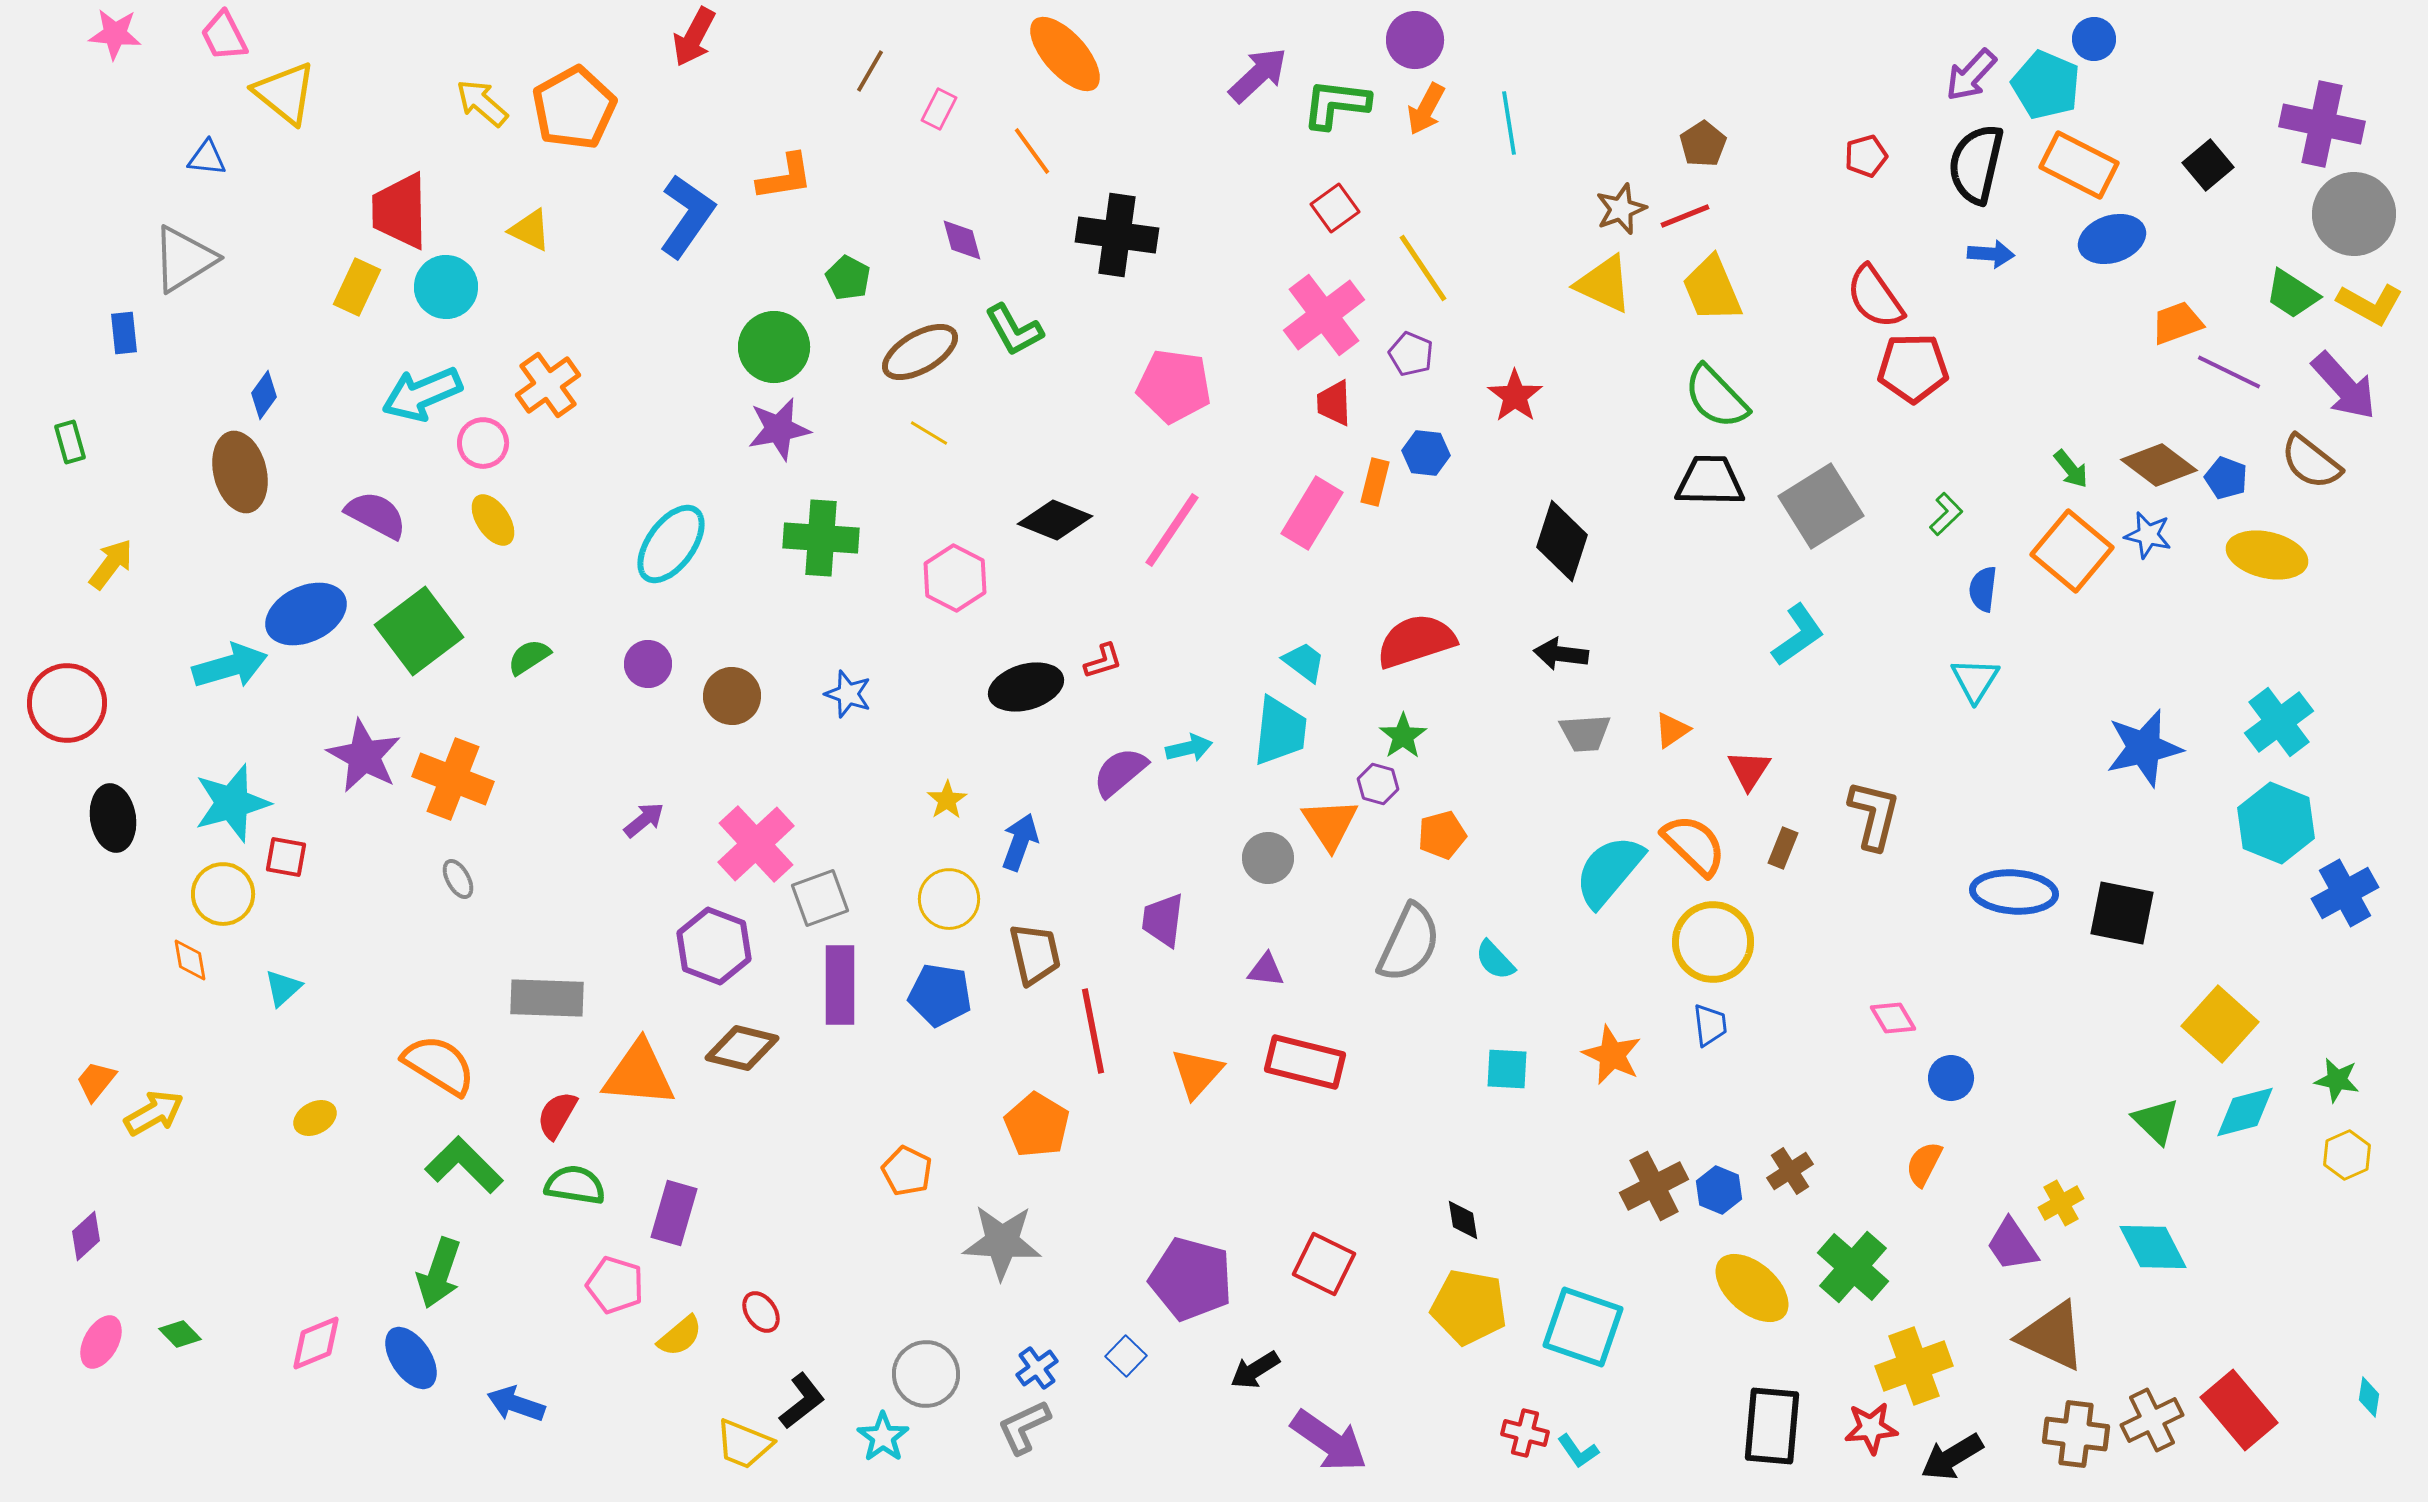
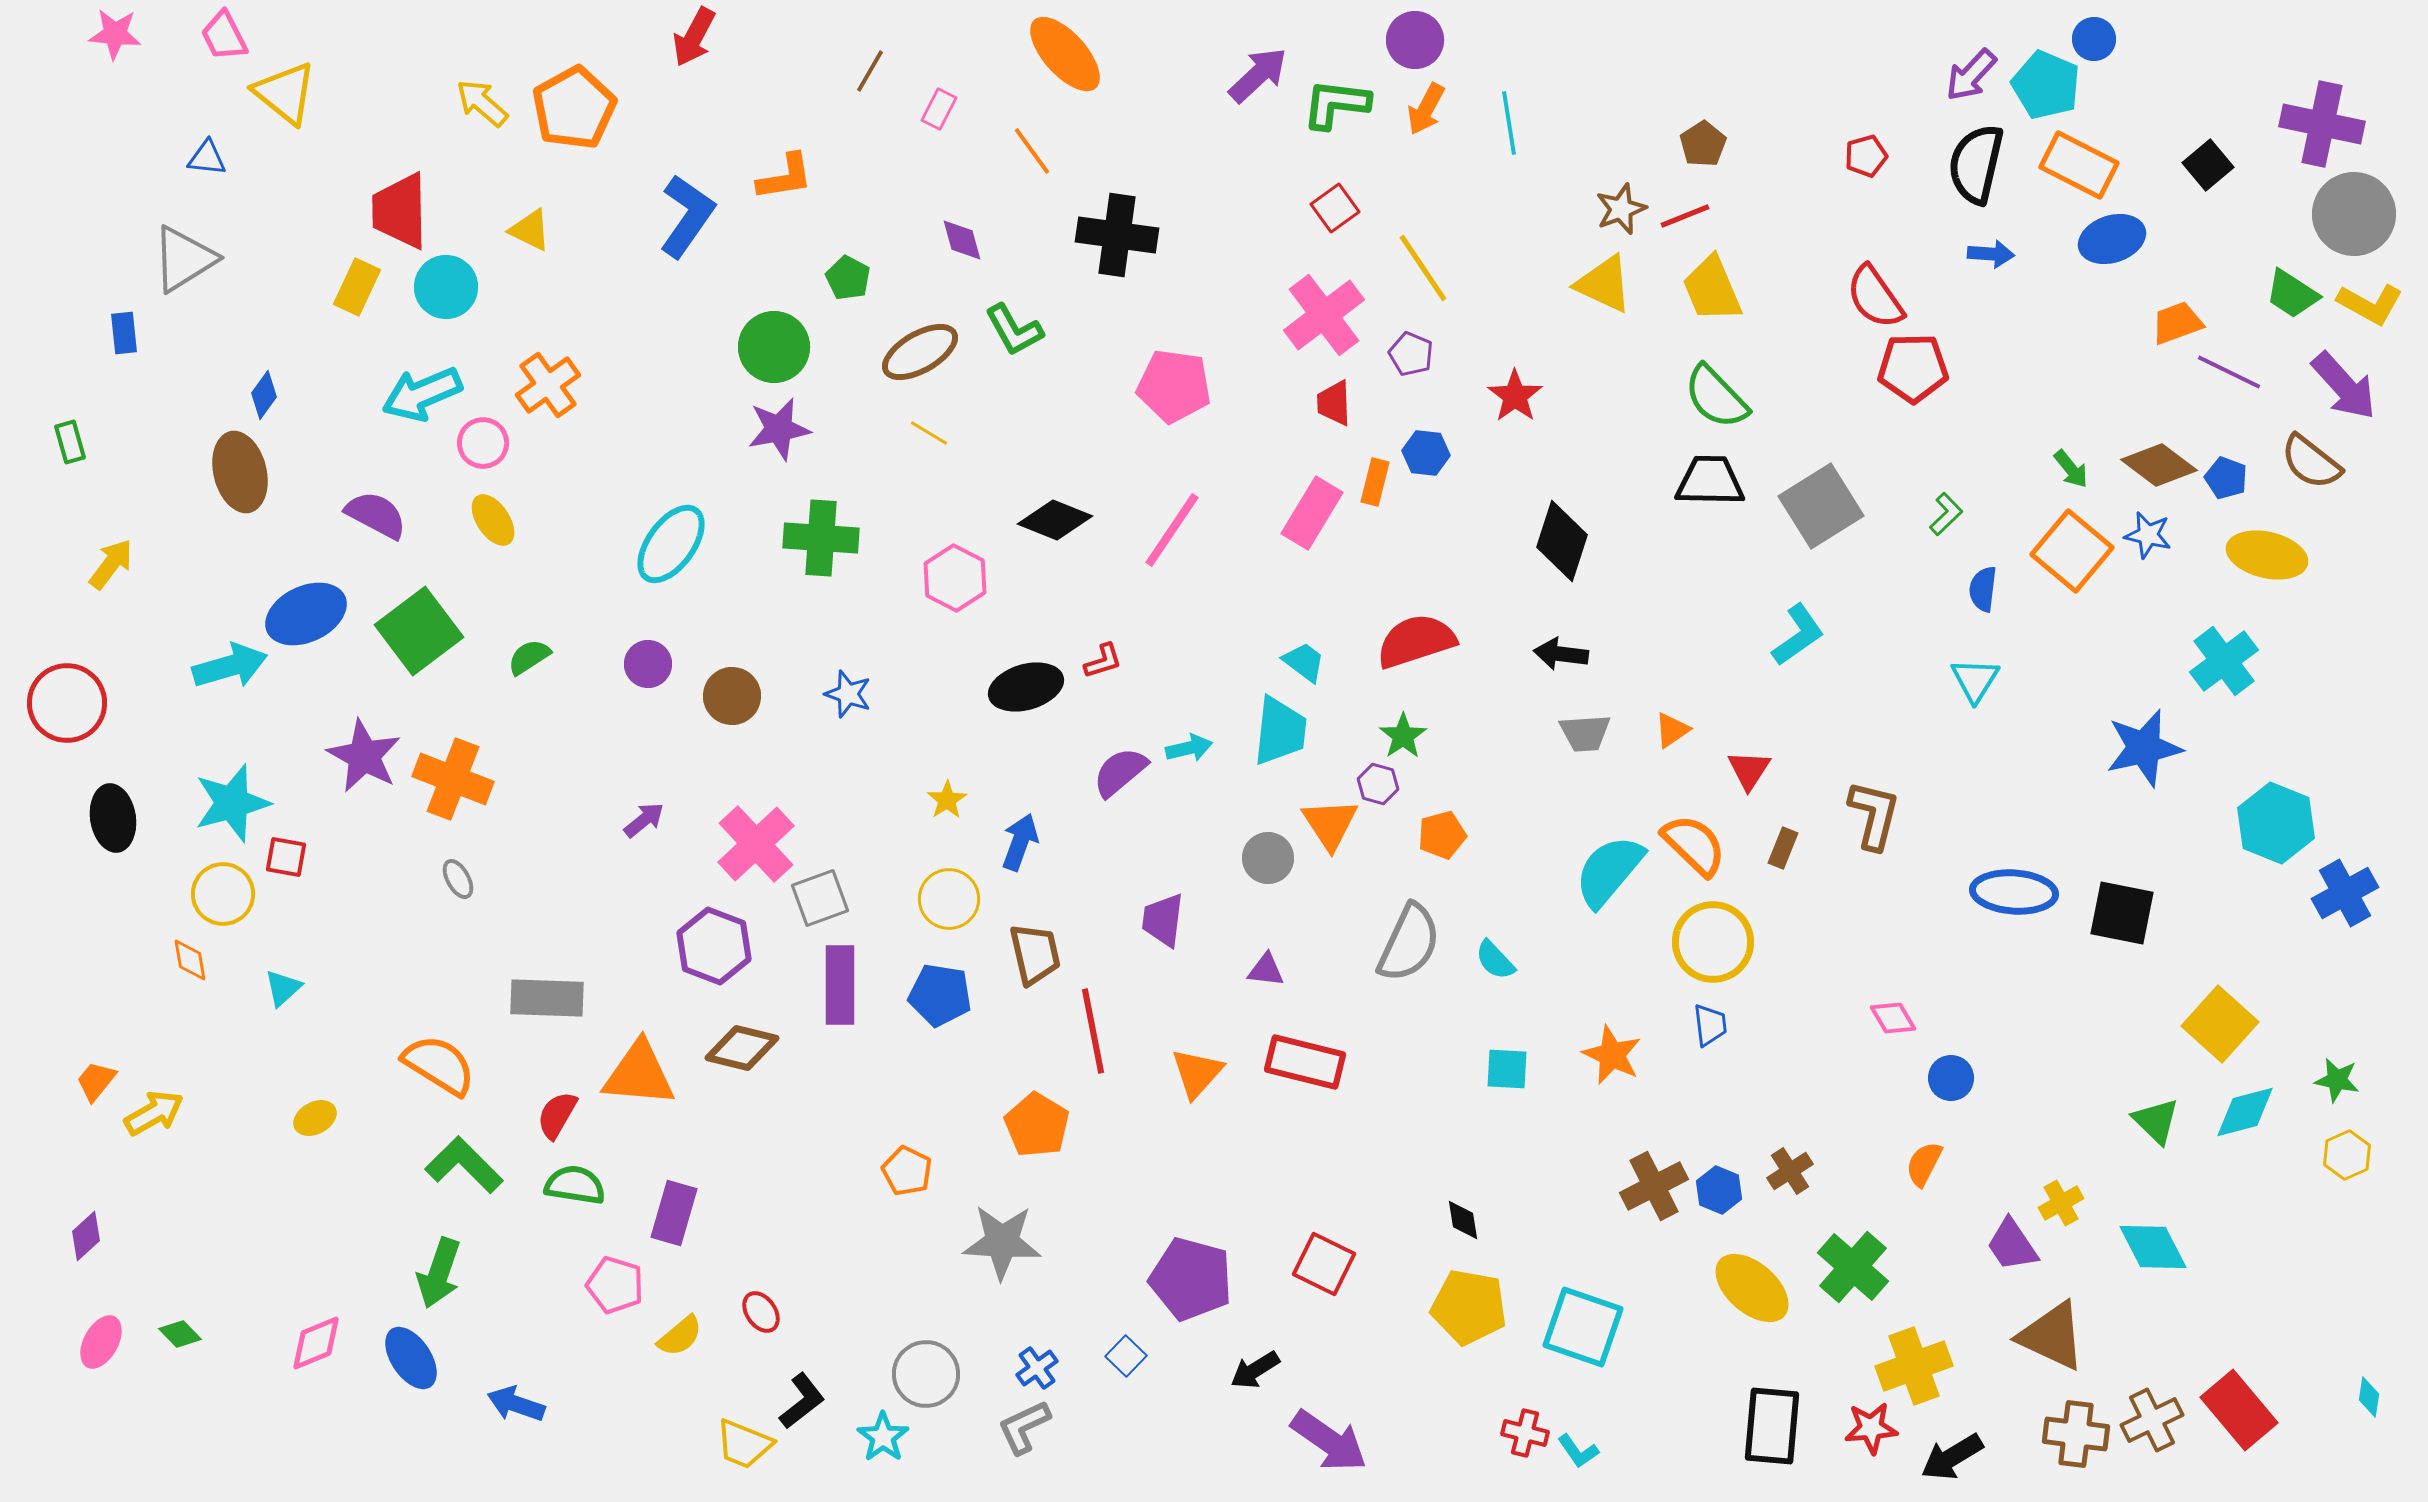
cyan cross at (2279, 722): moved 55 px left, 61 px up
